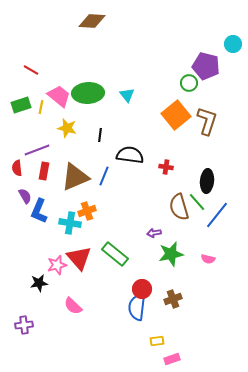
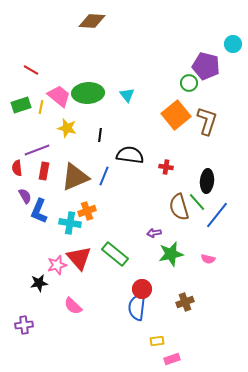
brown cross at (173, 299): moved 12 px right, 3 px down
